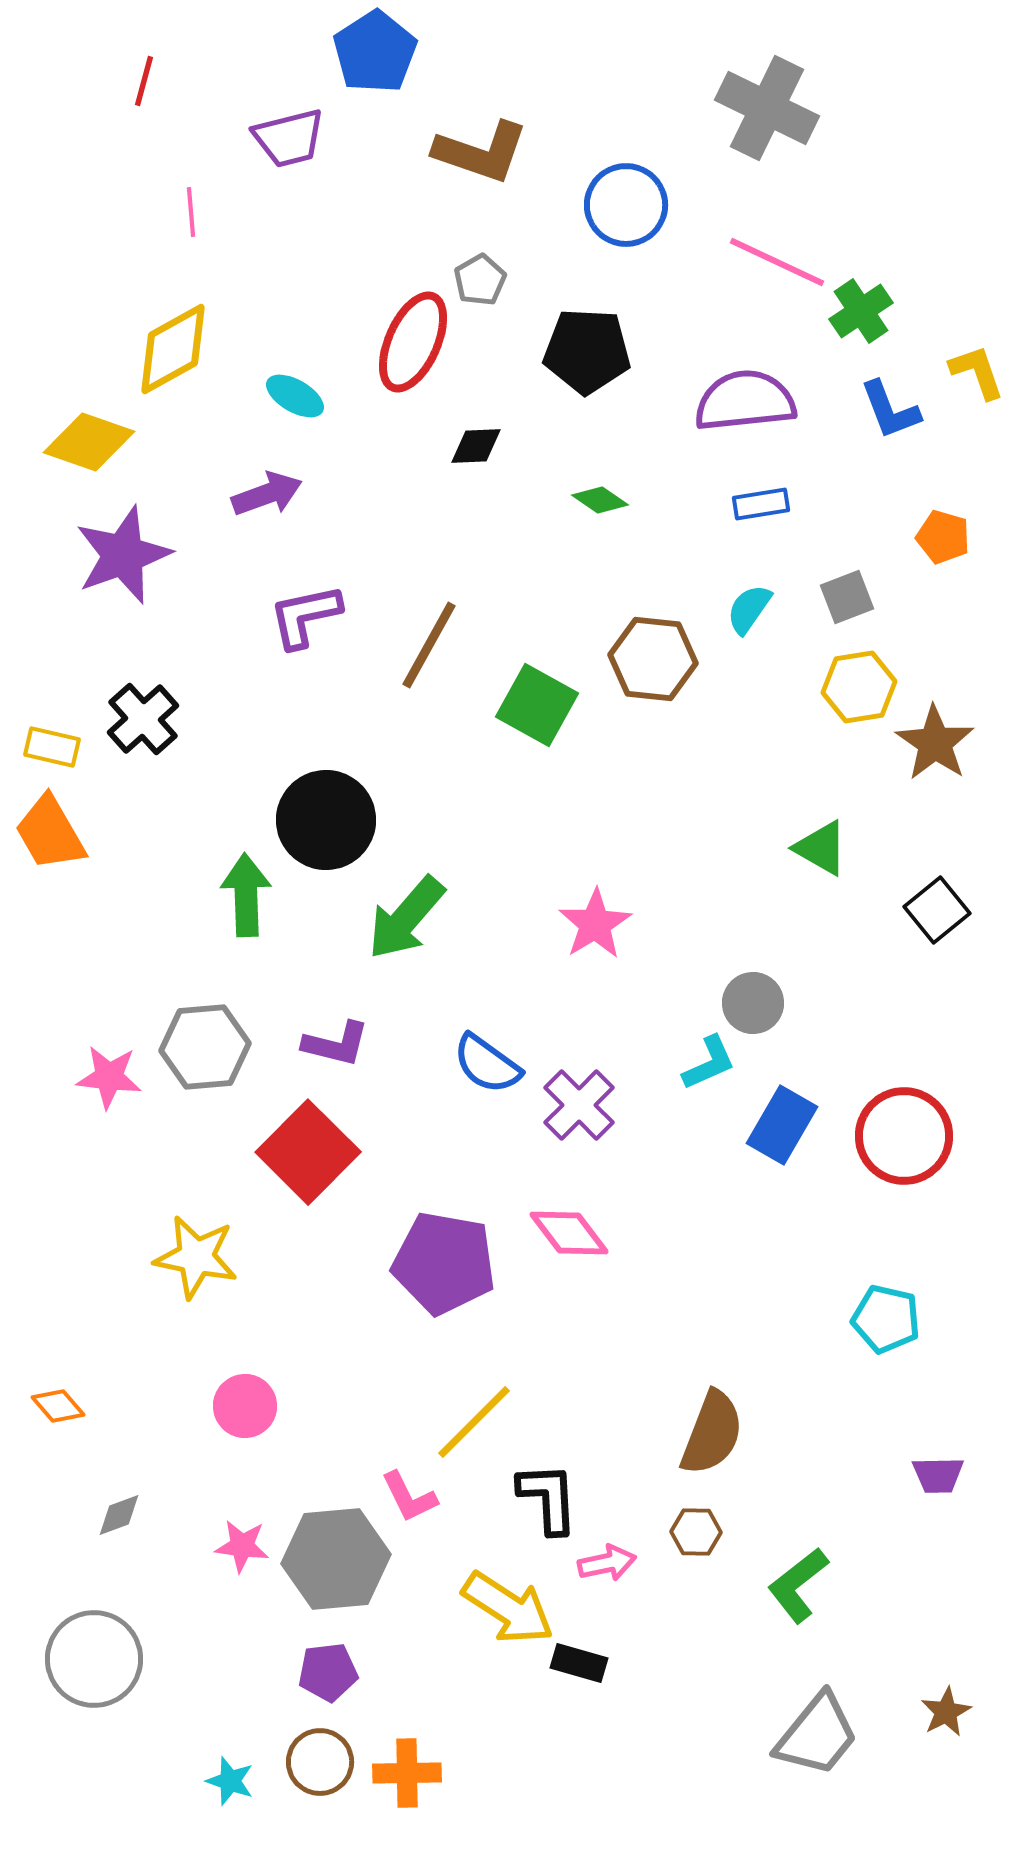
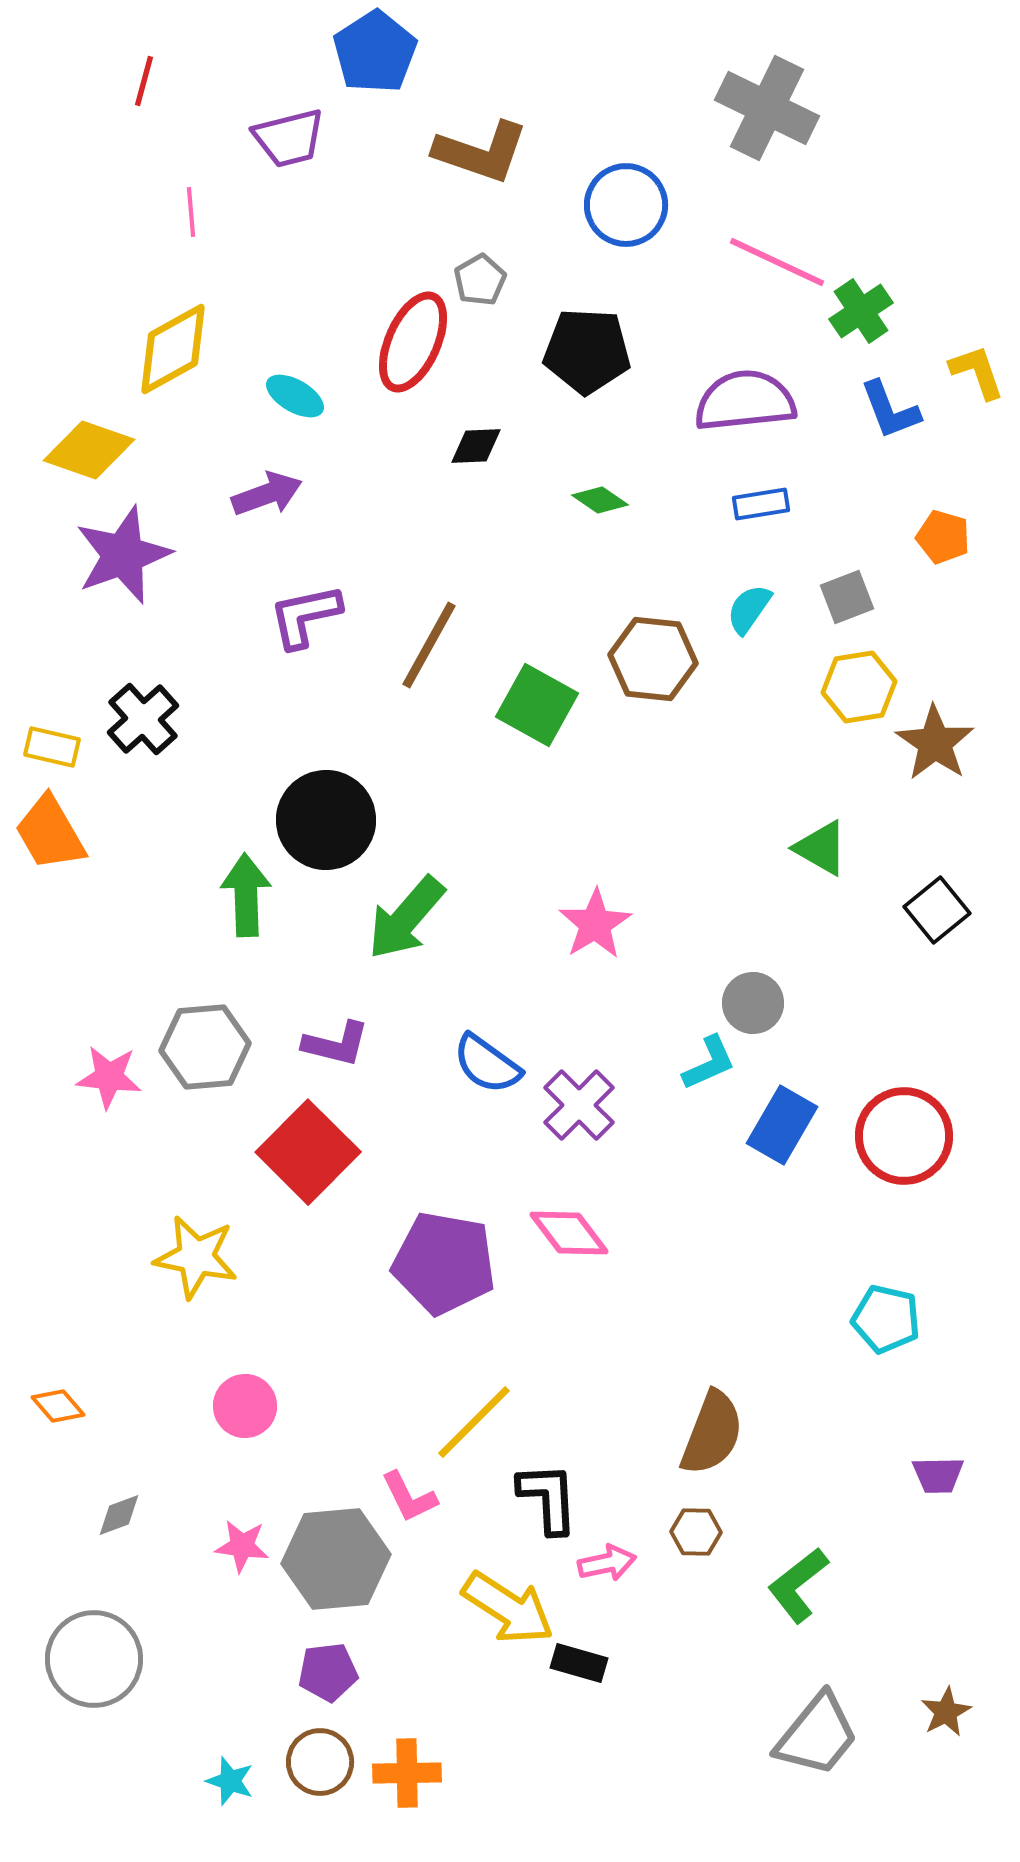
yellow diamond at (89, 442): moved 8 px down
